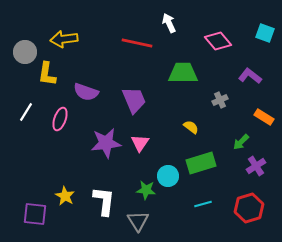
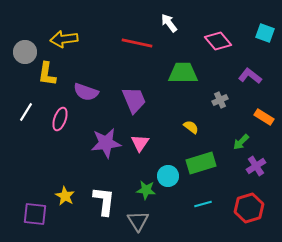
white arrow: rotated 12 degrees counterclockwise
